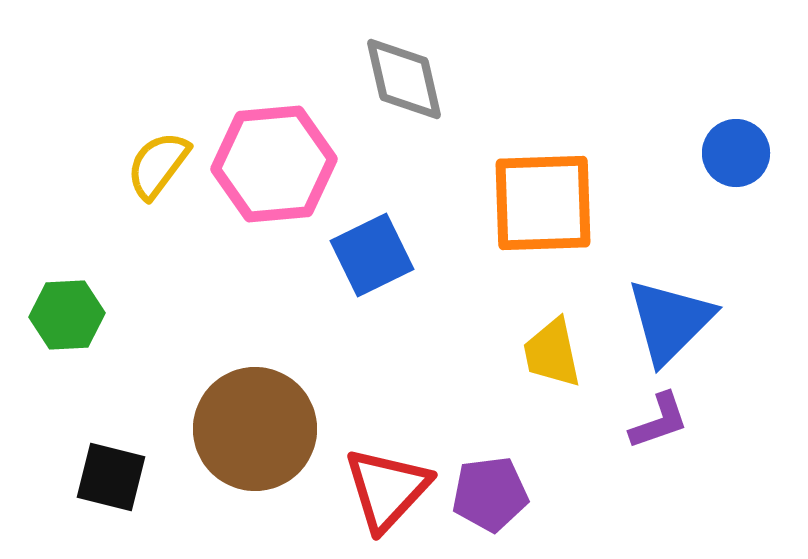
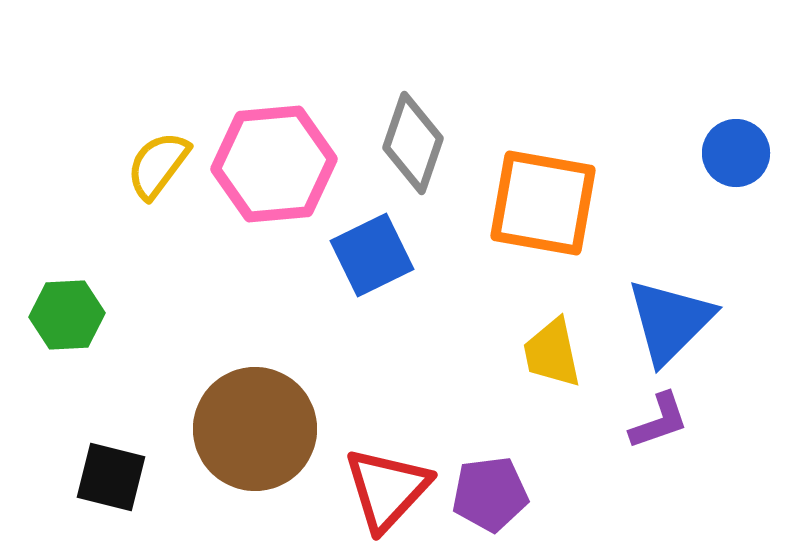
gray diamond: moved 9 px right, 64 px down; rotated 32 degrees clockwise
orange square: rotated 12 degrees clockwise
